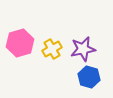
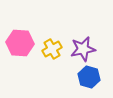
pink hexagon: rotated 20 degrees clockwise
